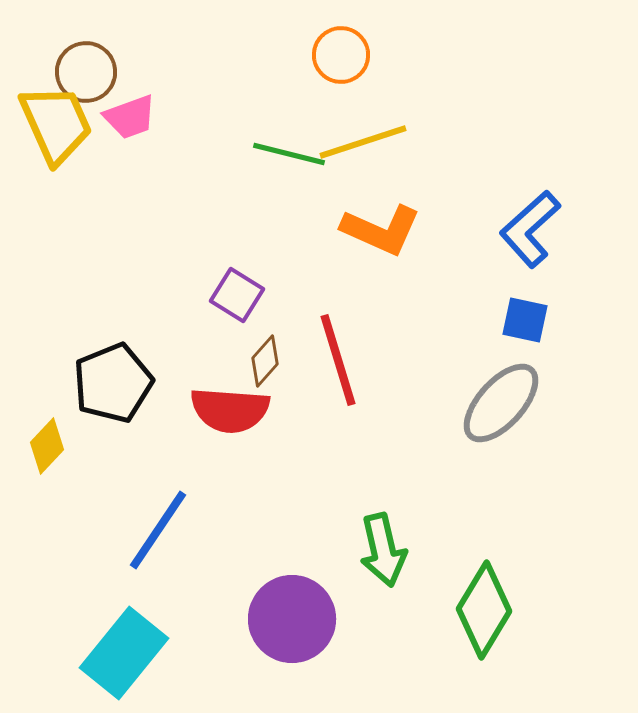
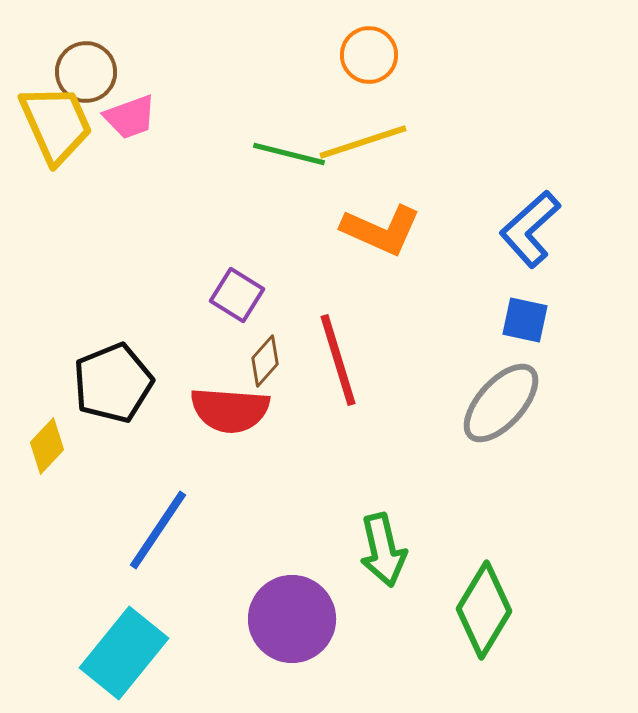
orange circle: moved 28 px right
